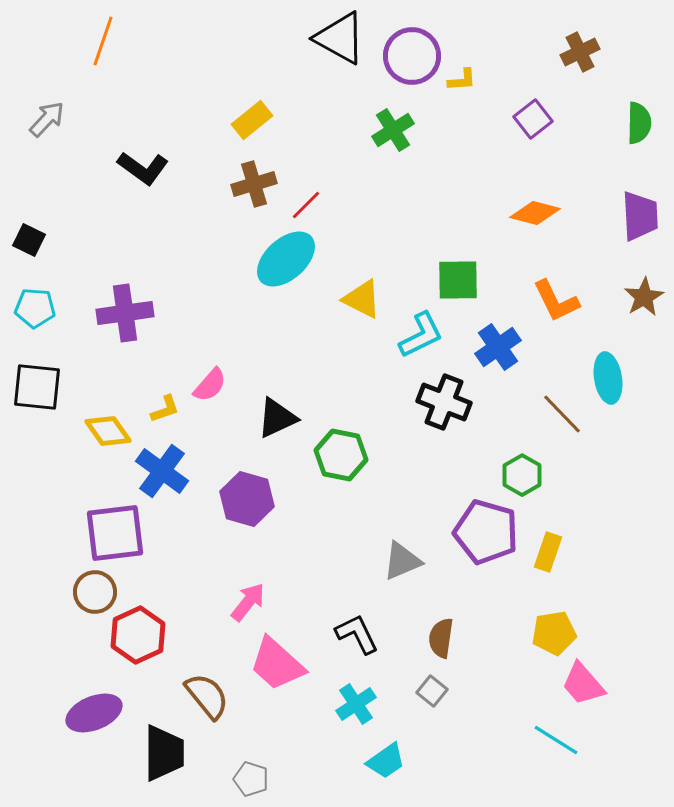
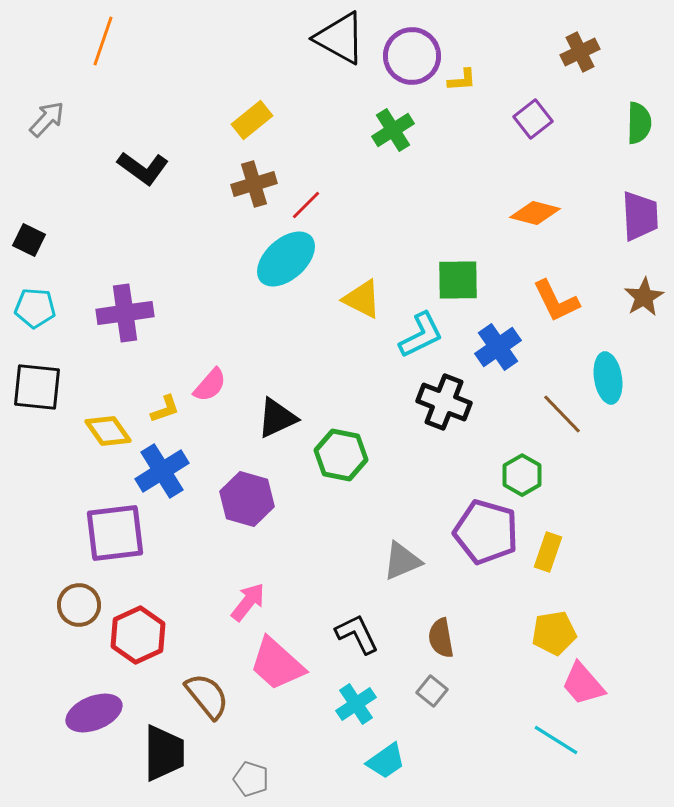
blue cross at (162, 471): rotated 22 degrees clockwise
brown circle at (95, 592): moved 16 px left, 13 px down
brown semicircle at (441, 638): rotated 18 degrees counterclockwise
